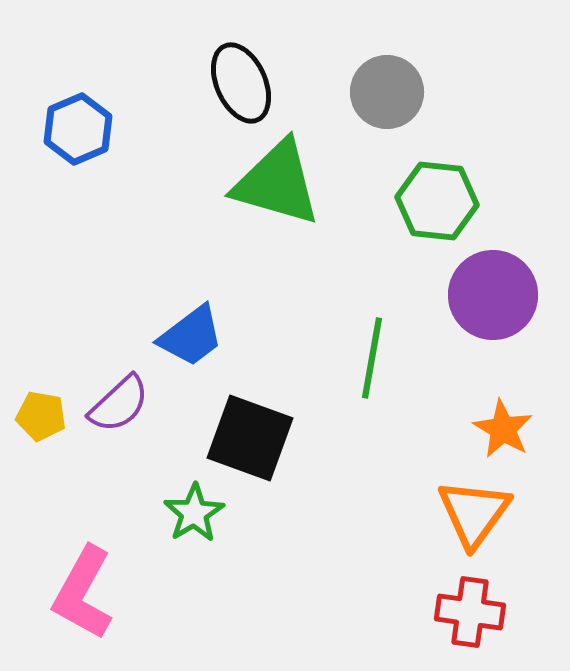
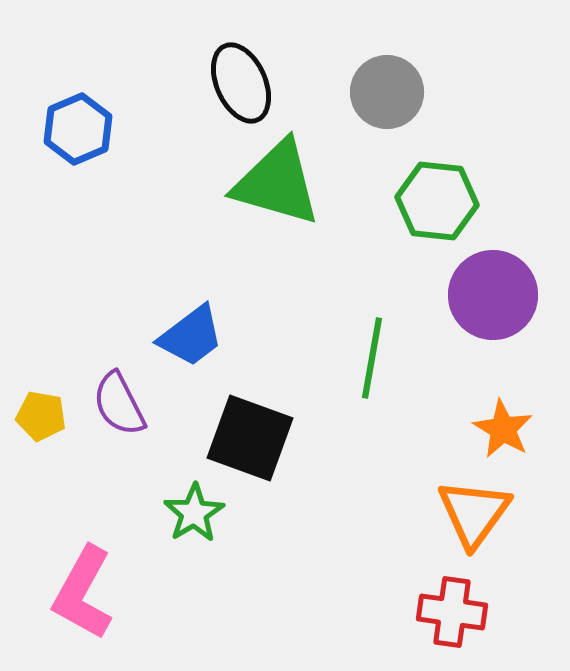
purple semicircle: rotated 106 degrees clockwise
red cross: moved 18 px left
